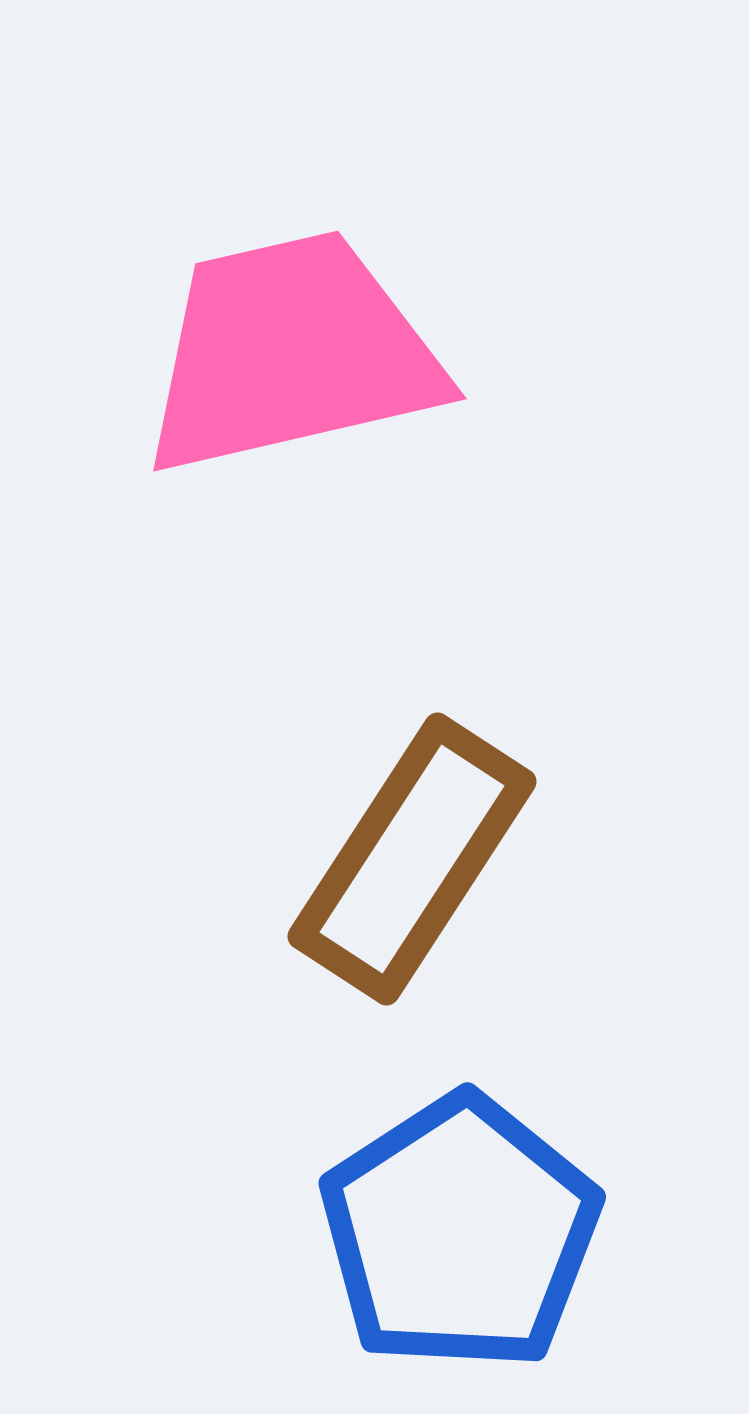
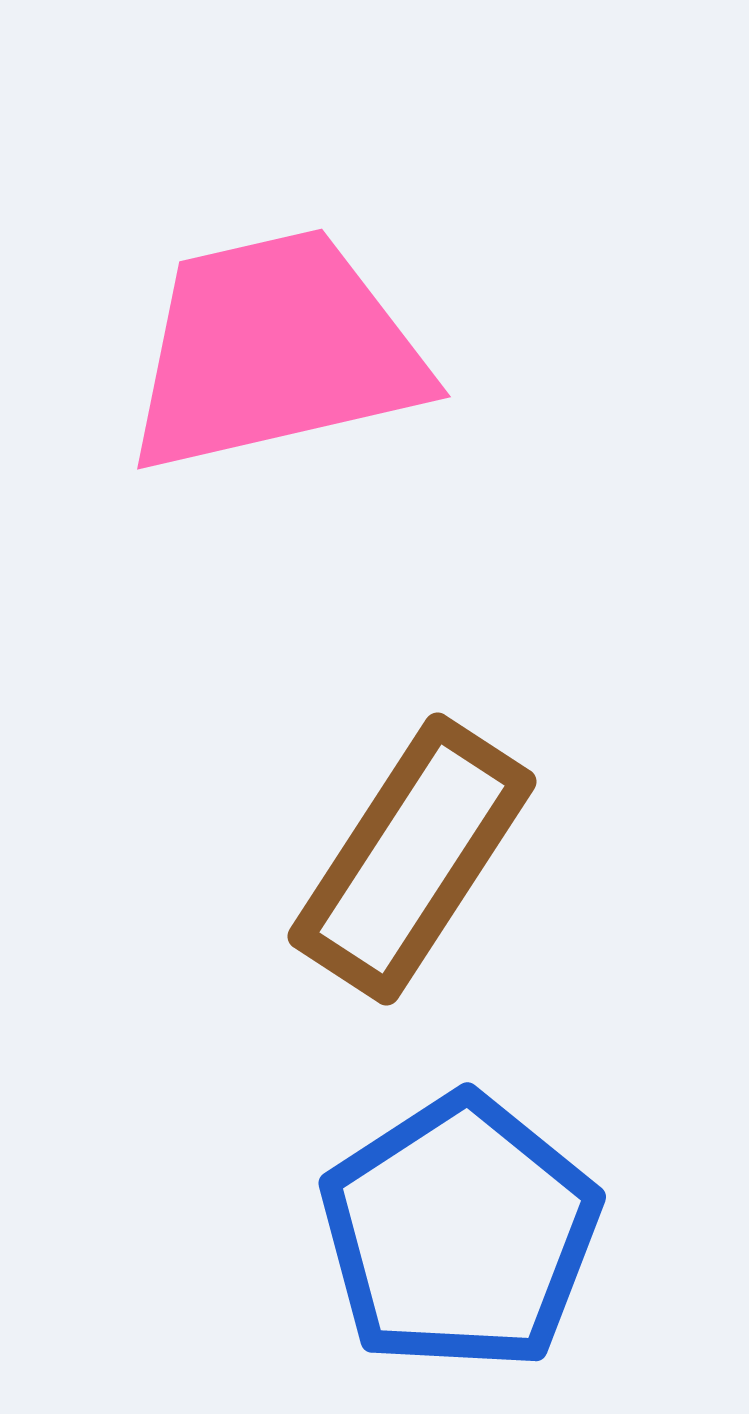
pink trapezoid: moved 16 px left, 2 px up
